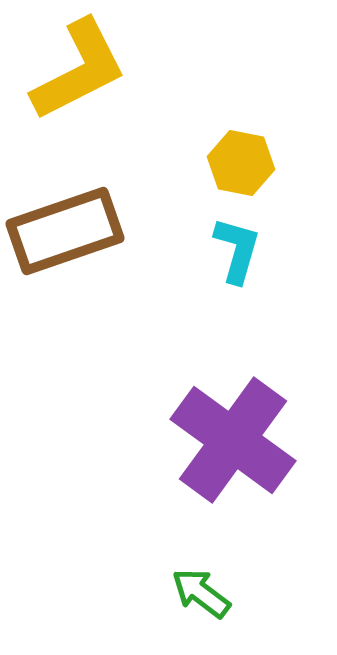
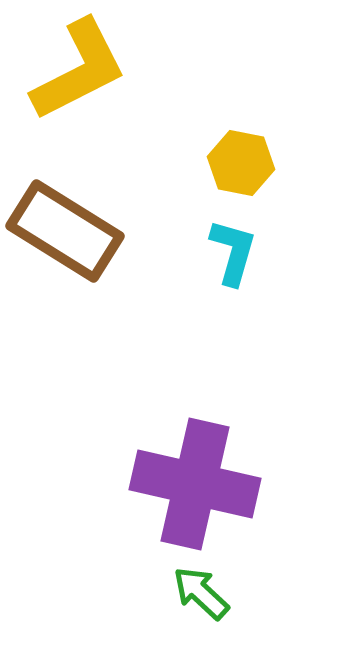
brown rectangle: rotated 51 degrees clockwise
cyan L-shape: moved 4 px left, 2 px down
purple cross: moved 38 px left, 44 px down; rotated 23 degrees counterclockwise
green arrow: rotated 6 degrees clockwise
